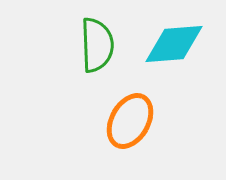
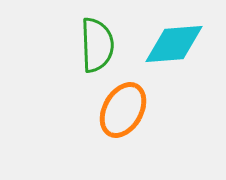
orange ellipse: moved 7 px left, 11 px up
